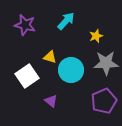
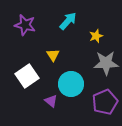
cyan arrow: moved 2 px right
yellow triangle: moved 3 px right, 2 px up; rotated 40 degrees clockwise
cyan circle: moved 14 px down
purple pentagon: moved 1 px right, 1 px down
